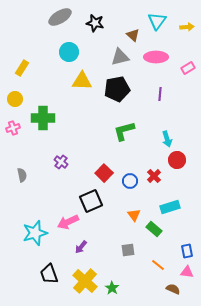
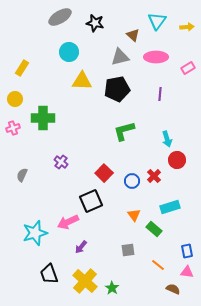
gray semicircle: rotated 144 degrees counterclockwise
blue circle: moved 2 px right
